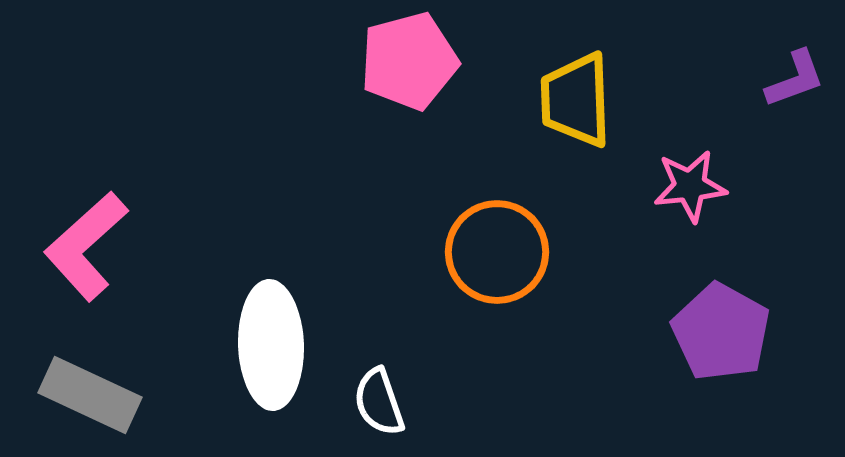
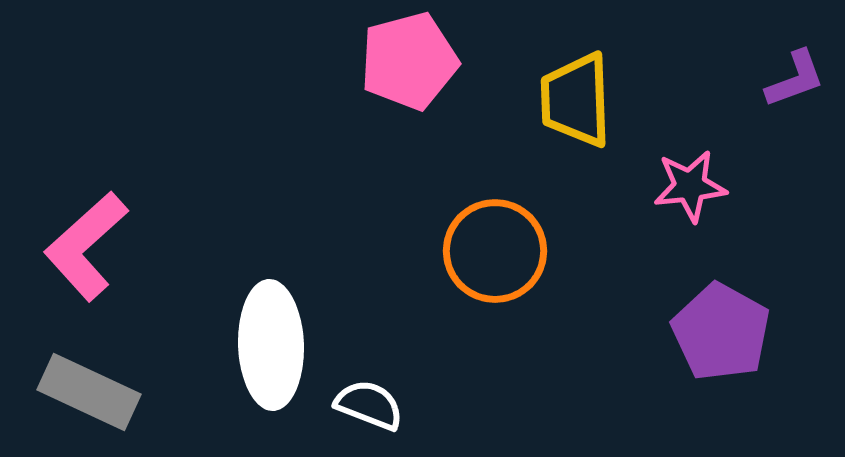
orange circle: moved 2 px left, 1 px up
gray rectangle: moved 1 px left, 3 px up
white semicircle: moved 10 px left, 3 px down; rotated 130 degrees clockwise
